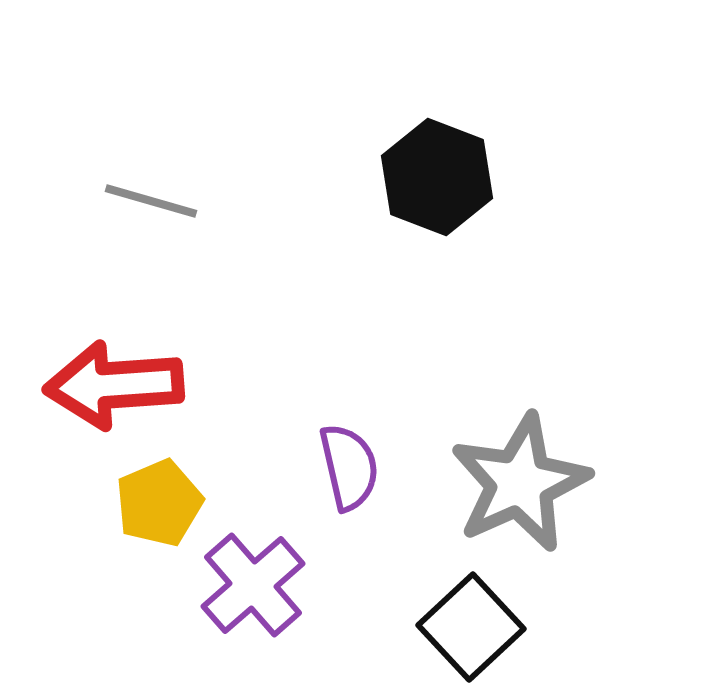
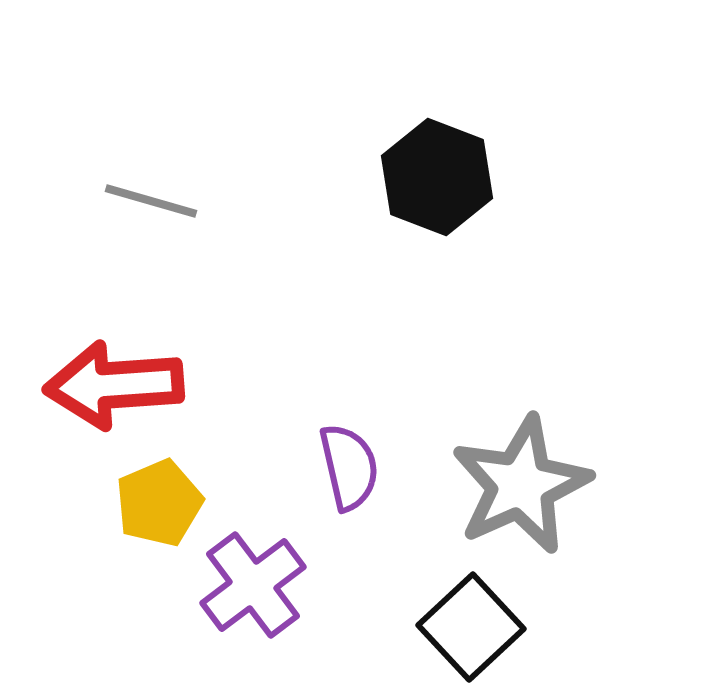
gray star: moved 1 px right, 2 px down
purple cross: rotated 4 degrees clockwise
